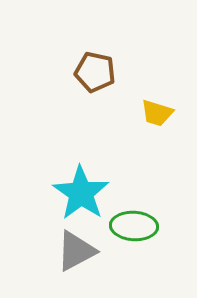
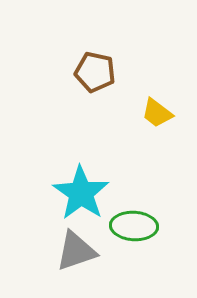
yellow trapezoid: rotated 20 degrees clockwise
gray triangle: rotated 9 degrees clockwise
